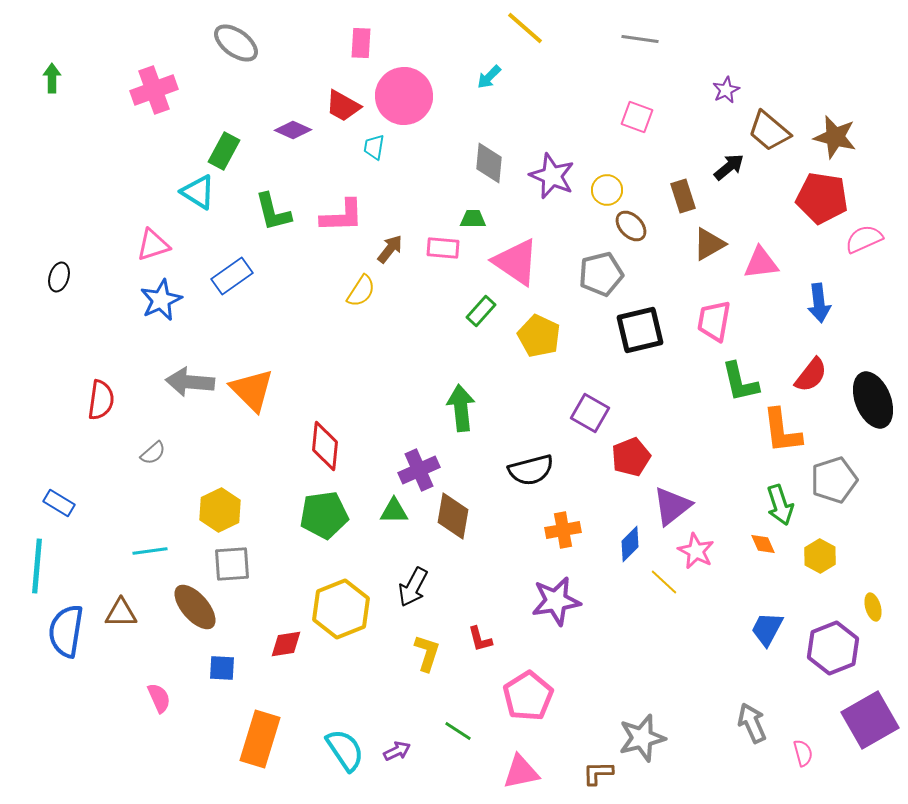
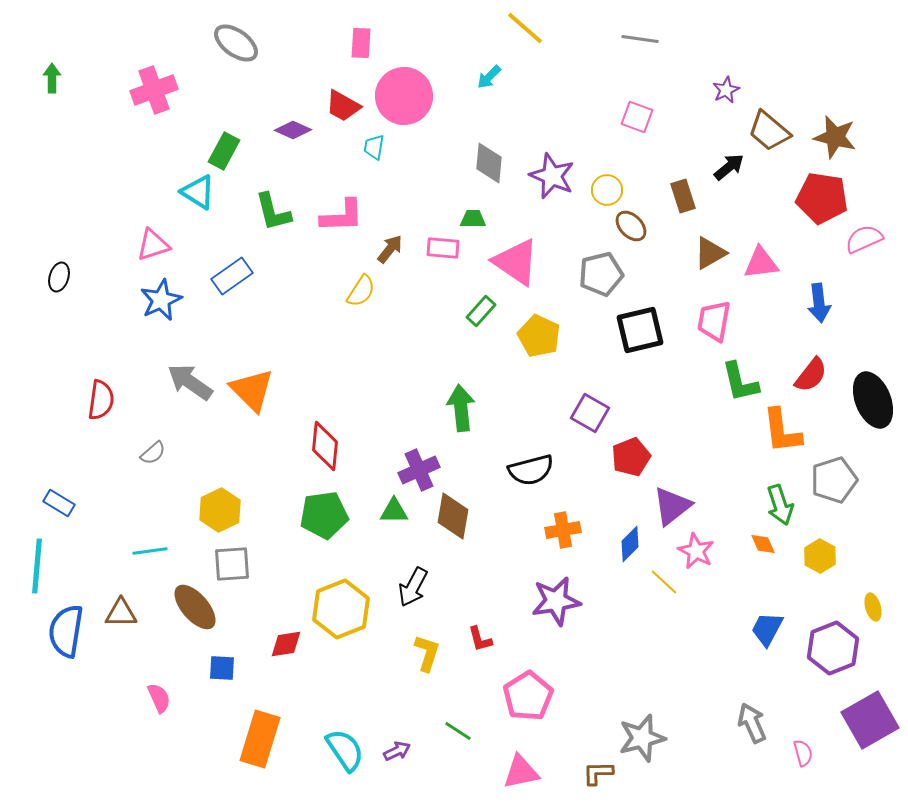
brown triangle at (709, 244): moved 1 px right, 9 px down
gray arrow at (190, 382): rotated 30 degrees clockwise
